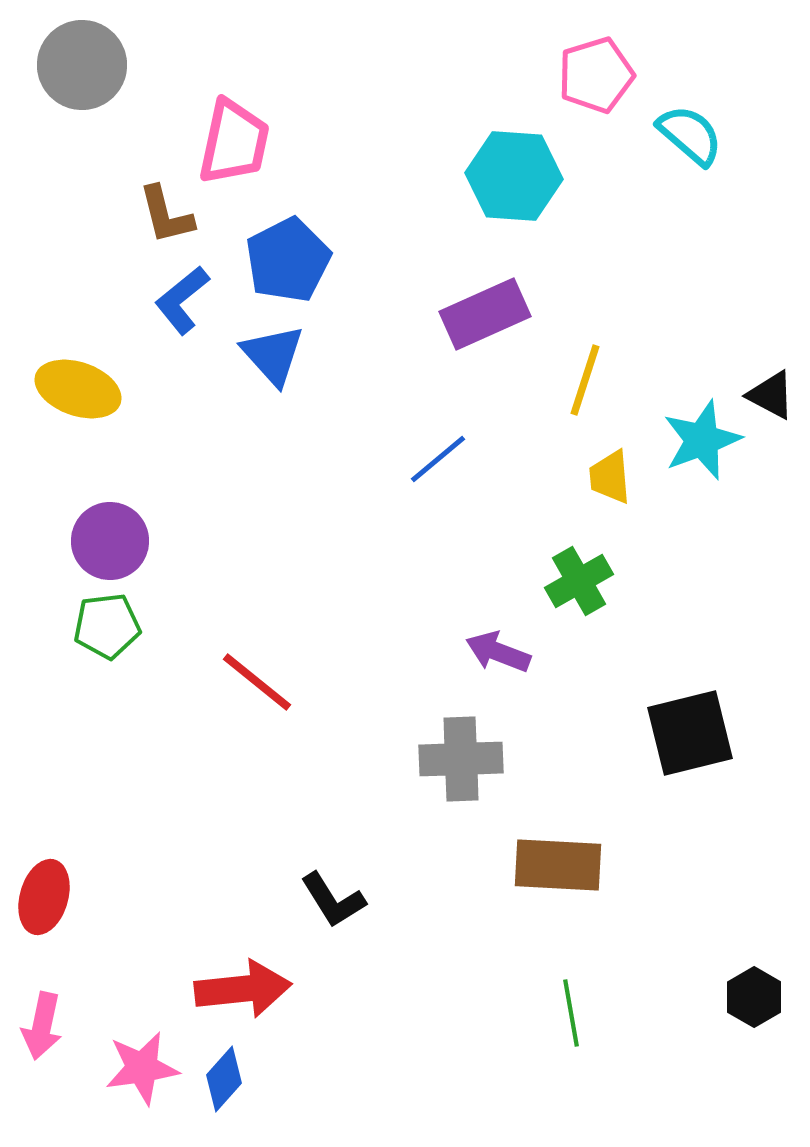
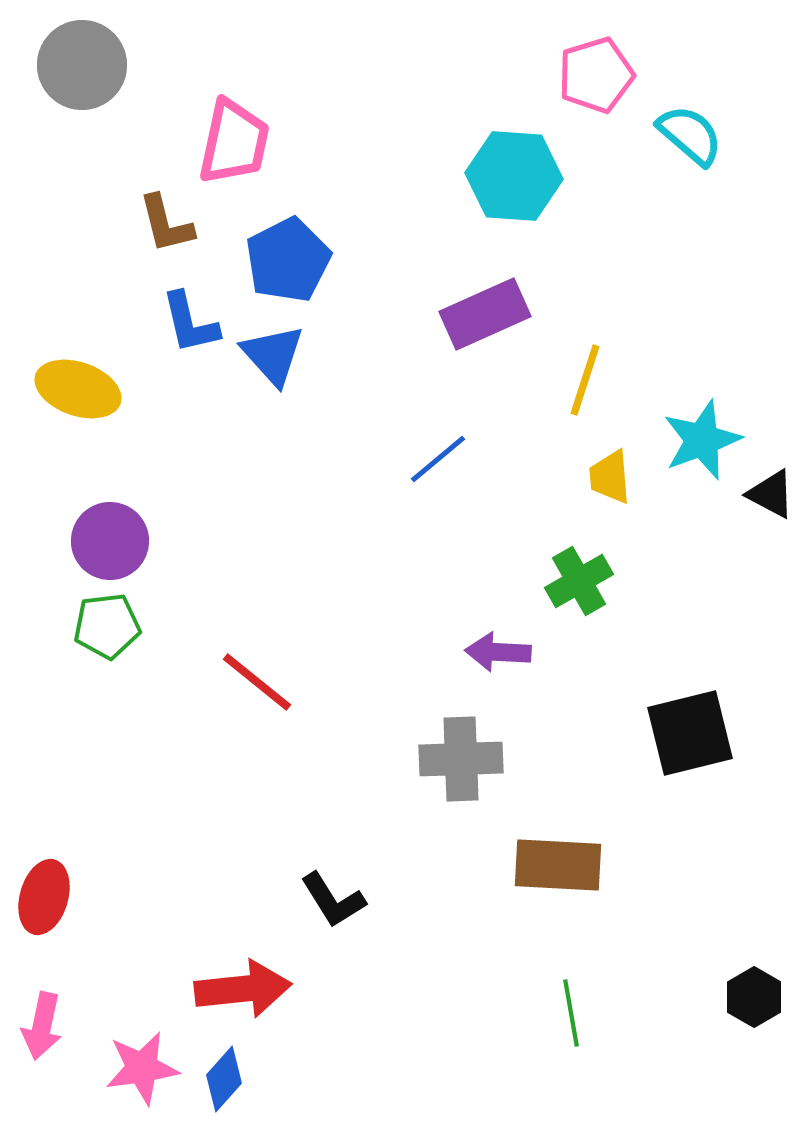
brown L-shape: moved 9 px down
blue L-shape: moved 8 px right, 23 px down; rotated 64 degrees counterclockwise
black triangle: moved 99 px down
purple arrow: rotated 18 degrees counterclockwise
